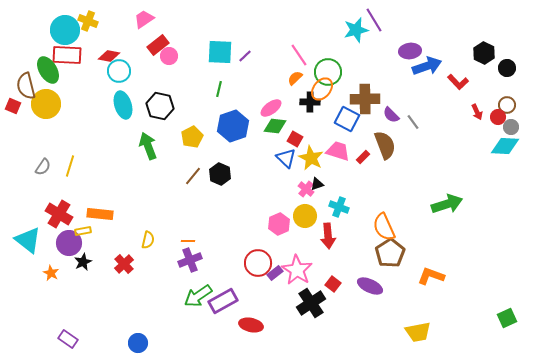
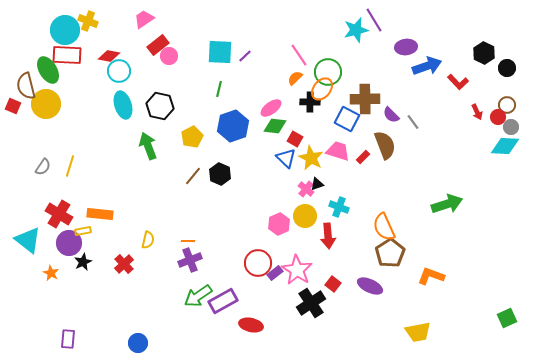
purple ellipse at (410, 51): moved 4 px left, 4 px up
purple rectangle at (68, 339): rotated 60 degrees clockwise
